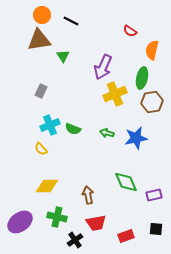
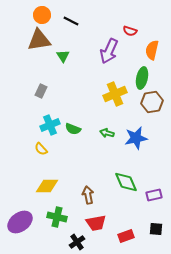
red semicircle: rotated 16 degrees counterclockwise
purple arrow: moved 6 px right, 16 px up
black cross: moved 2 px right, 2 px down
